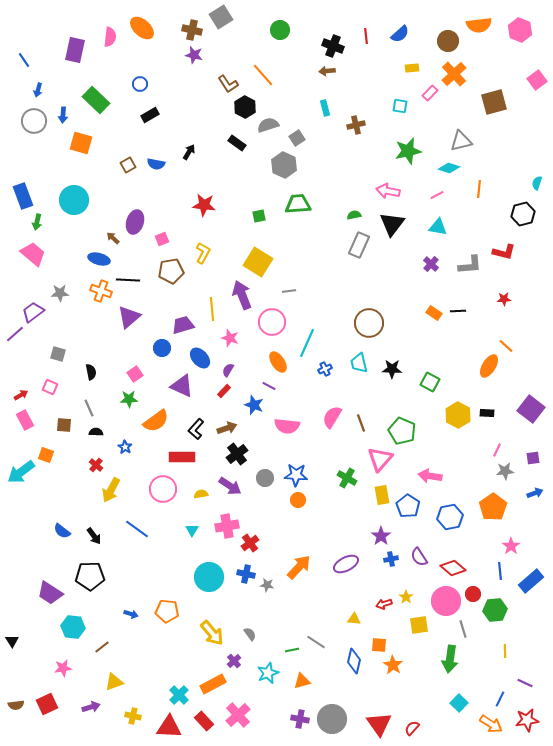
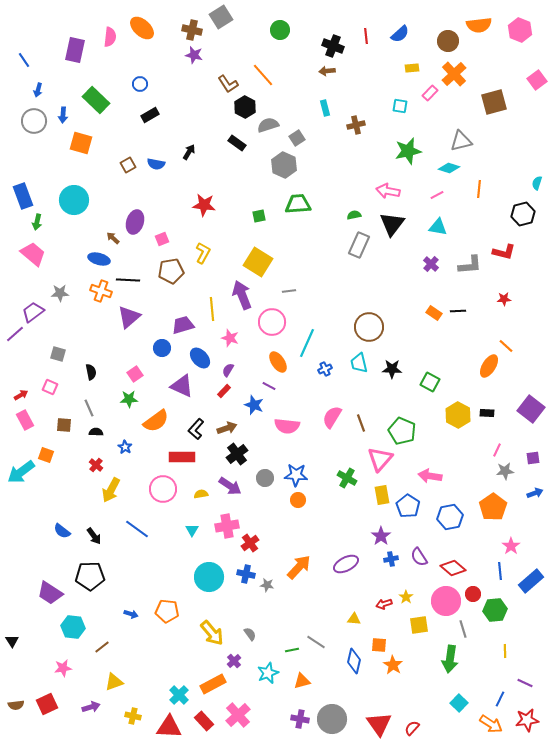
brown circle at (369, 323): moved 4 px down
